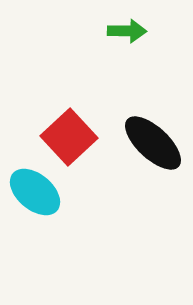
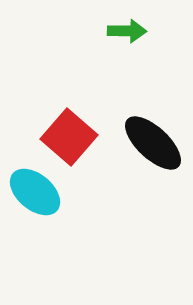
red square: rotated 6 degrees counterclockwise
